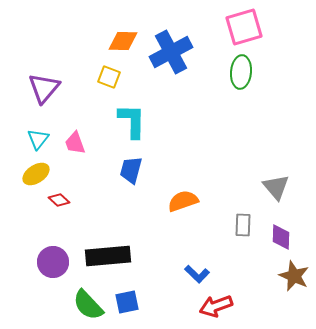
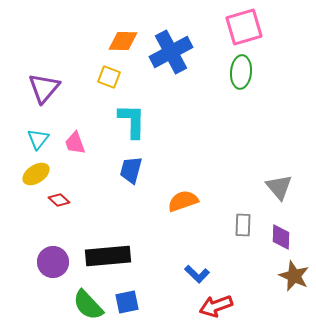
gray triangle: moved 3 px right
